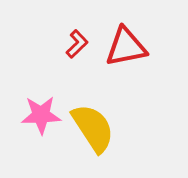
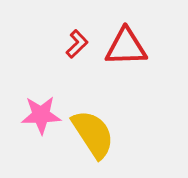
red triangle: rotated 9 degrees clockwise
yellow semicircle: moved 6 px down
